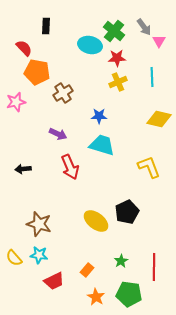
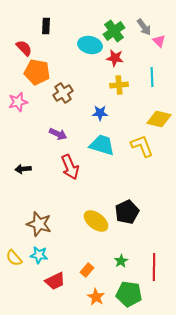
green cross: rotated 15 degrees clockwise
pink triangle: rotated 16 degrees counterclockwise
red star: moved 2 px left; rotated 12 degrees clockwise
yellow cross: moved 1 px right, 3 px down; rotated 18 degrees clockwise
pink star: moved 2 px right
blue star: moved 1 px right, 3 px up
yellow L-shape: moved 7 px left, 21 px up
red trapezoid: moved 1 px right
